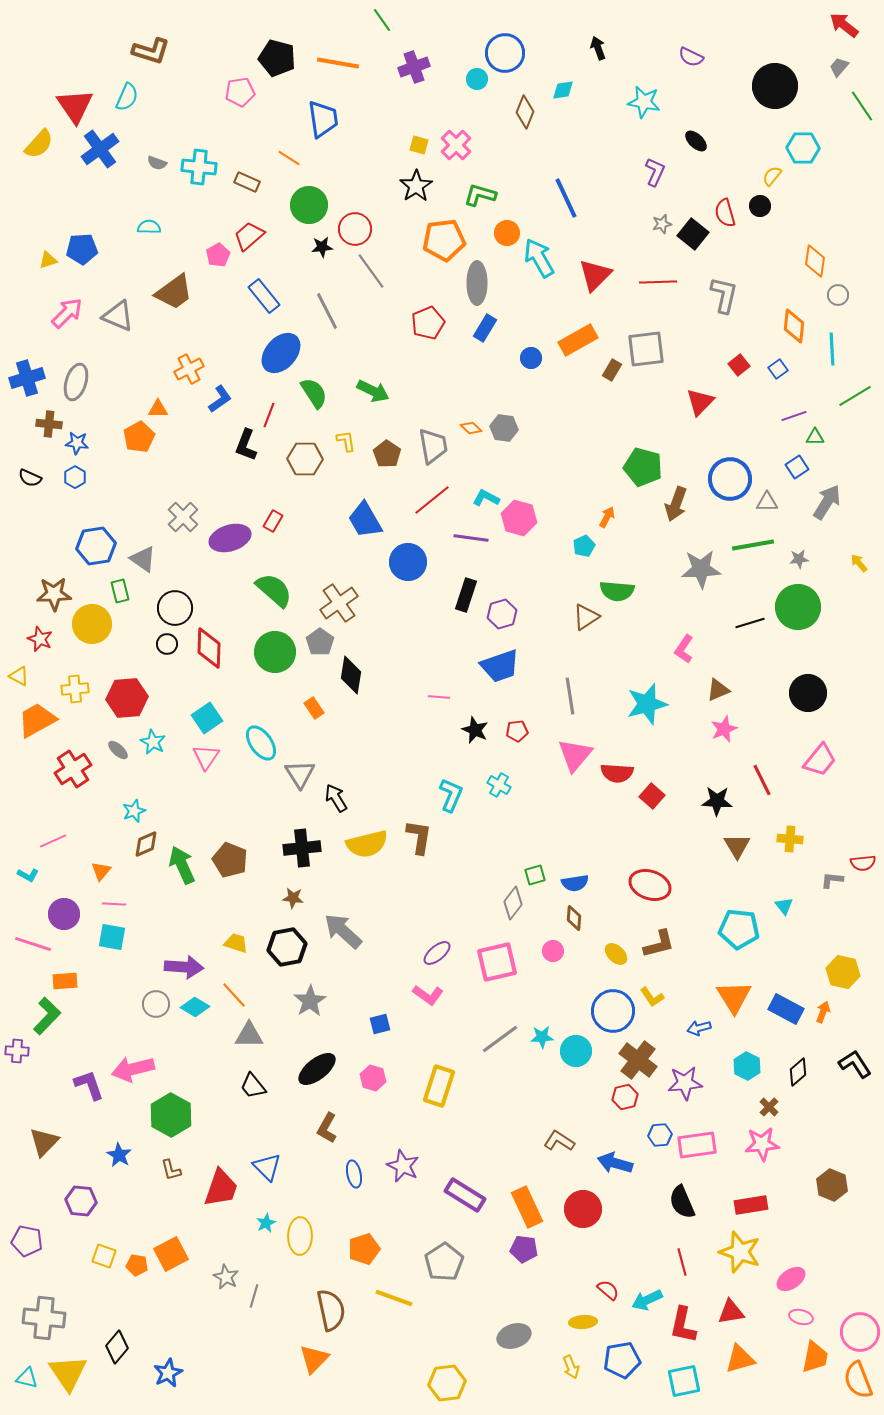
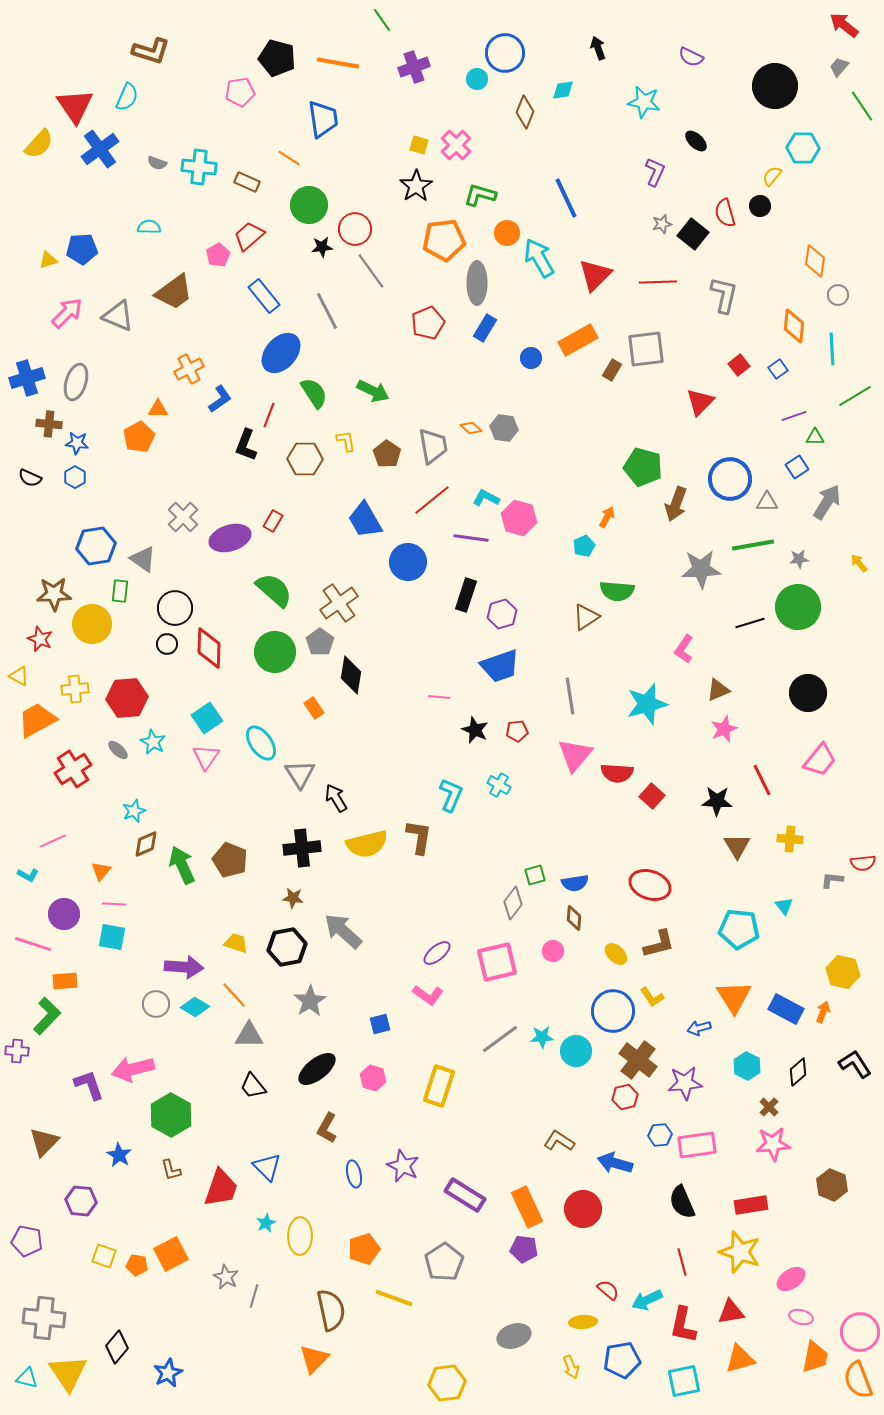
green rectangle at (120, 591): rotated 20 degrees clockwise
pink star at (762, 1144): moved 11 px right
